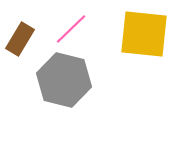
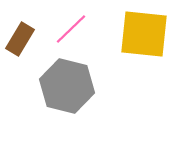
gray hexagon: moved 3 px right, 6 px down
